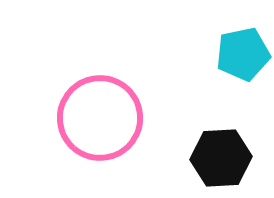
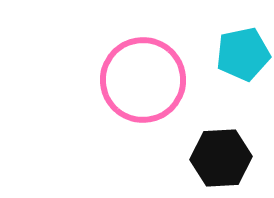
pink circle: moved 43 px right, 38 px up
